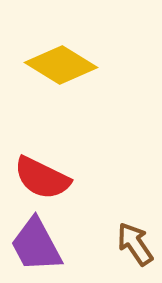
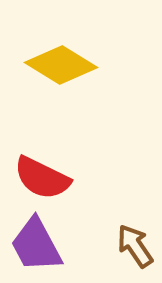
brown arrow: moved 2 px down
